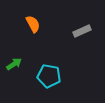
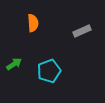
orange semicircle: moved 1 px up; rotated 24 degrees clockwise
cyan pentagon: moved 5 px up; rotated 30 degrees counterclockwise
